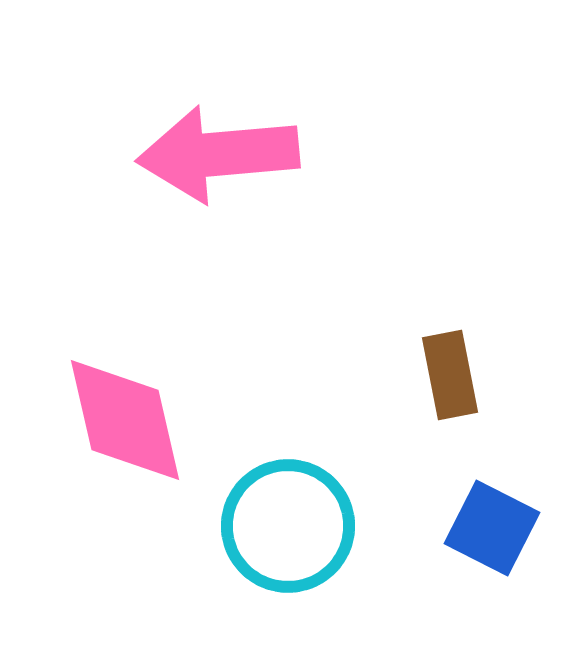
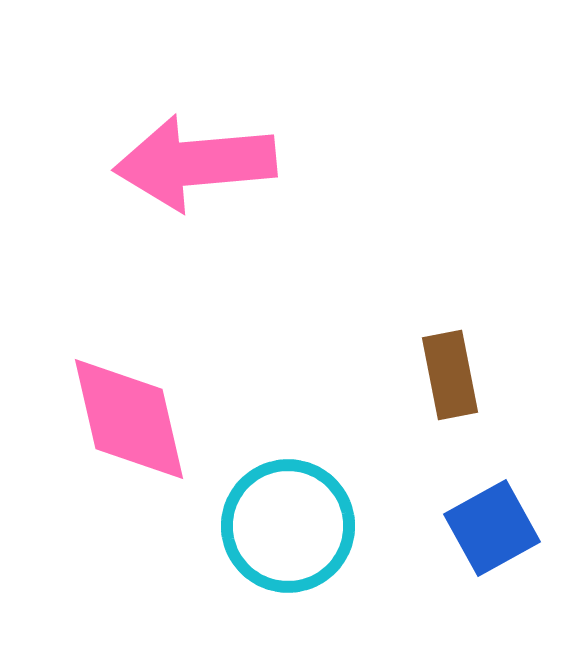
pink arrow: moved 23 px left, 9 px down
pink diamond: moved 4 px right, 1 px up
blue square: rotated 34 degrees clockwise
